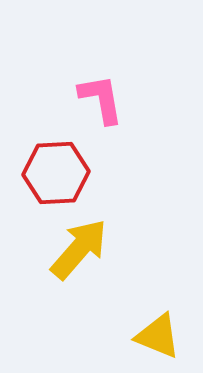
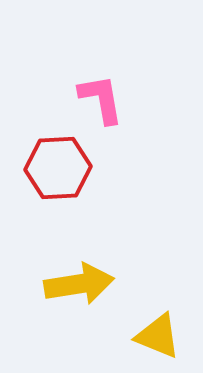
red hexagon: moved 2 px right, 5 px up
yellow arrow: moved 35 px down; rotated 40 degrees clockwise
